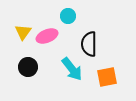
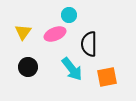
cyan circle: moved 1 px right, 1 px up
pink ellipse: moved 8 px right, 2 px up
